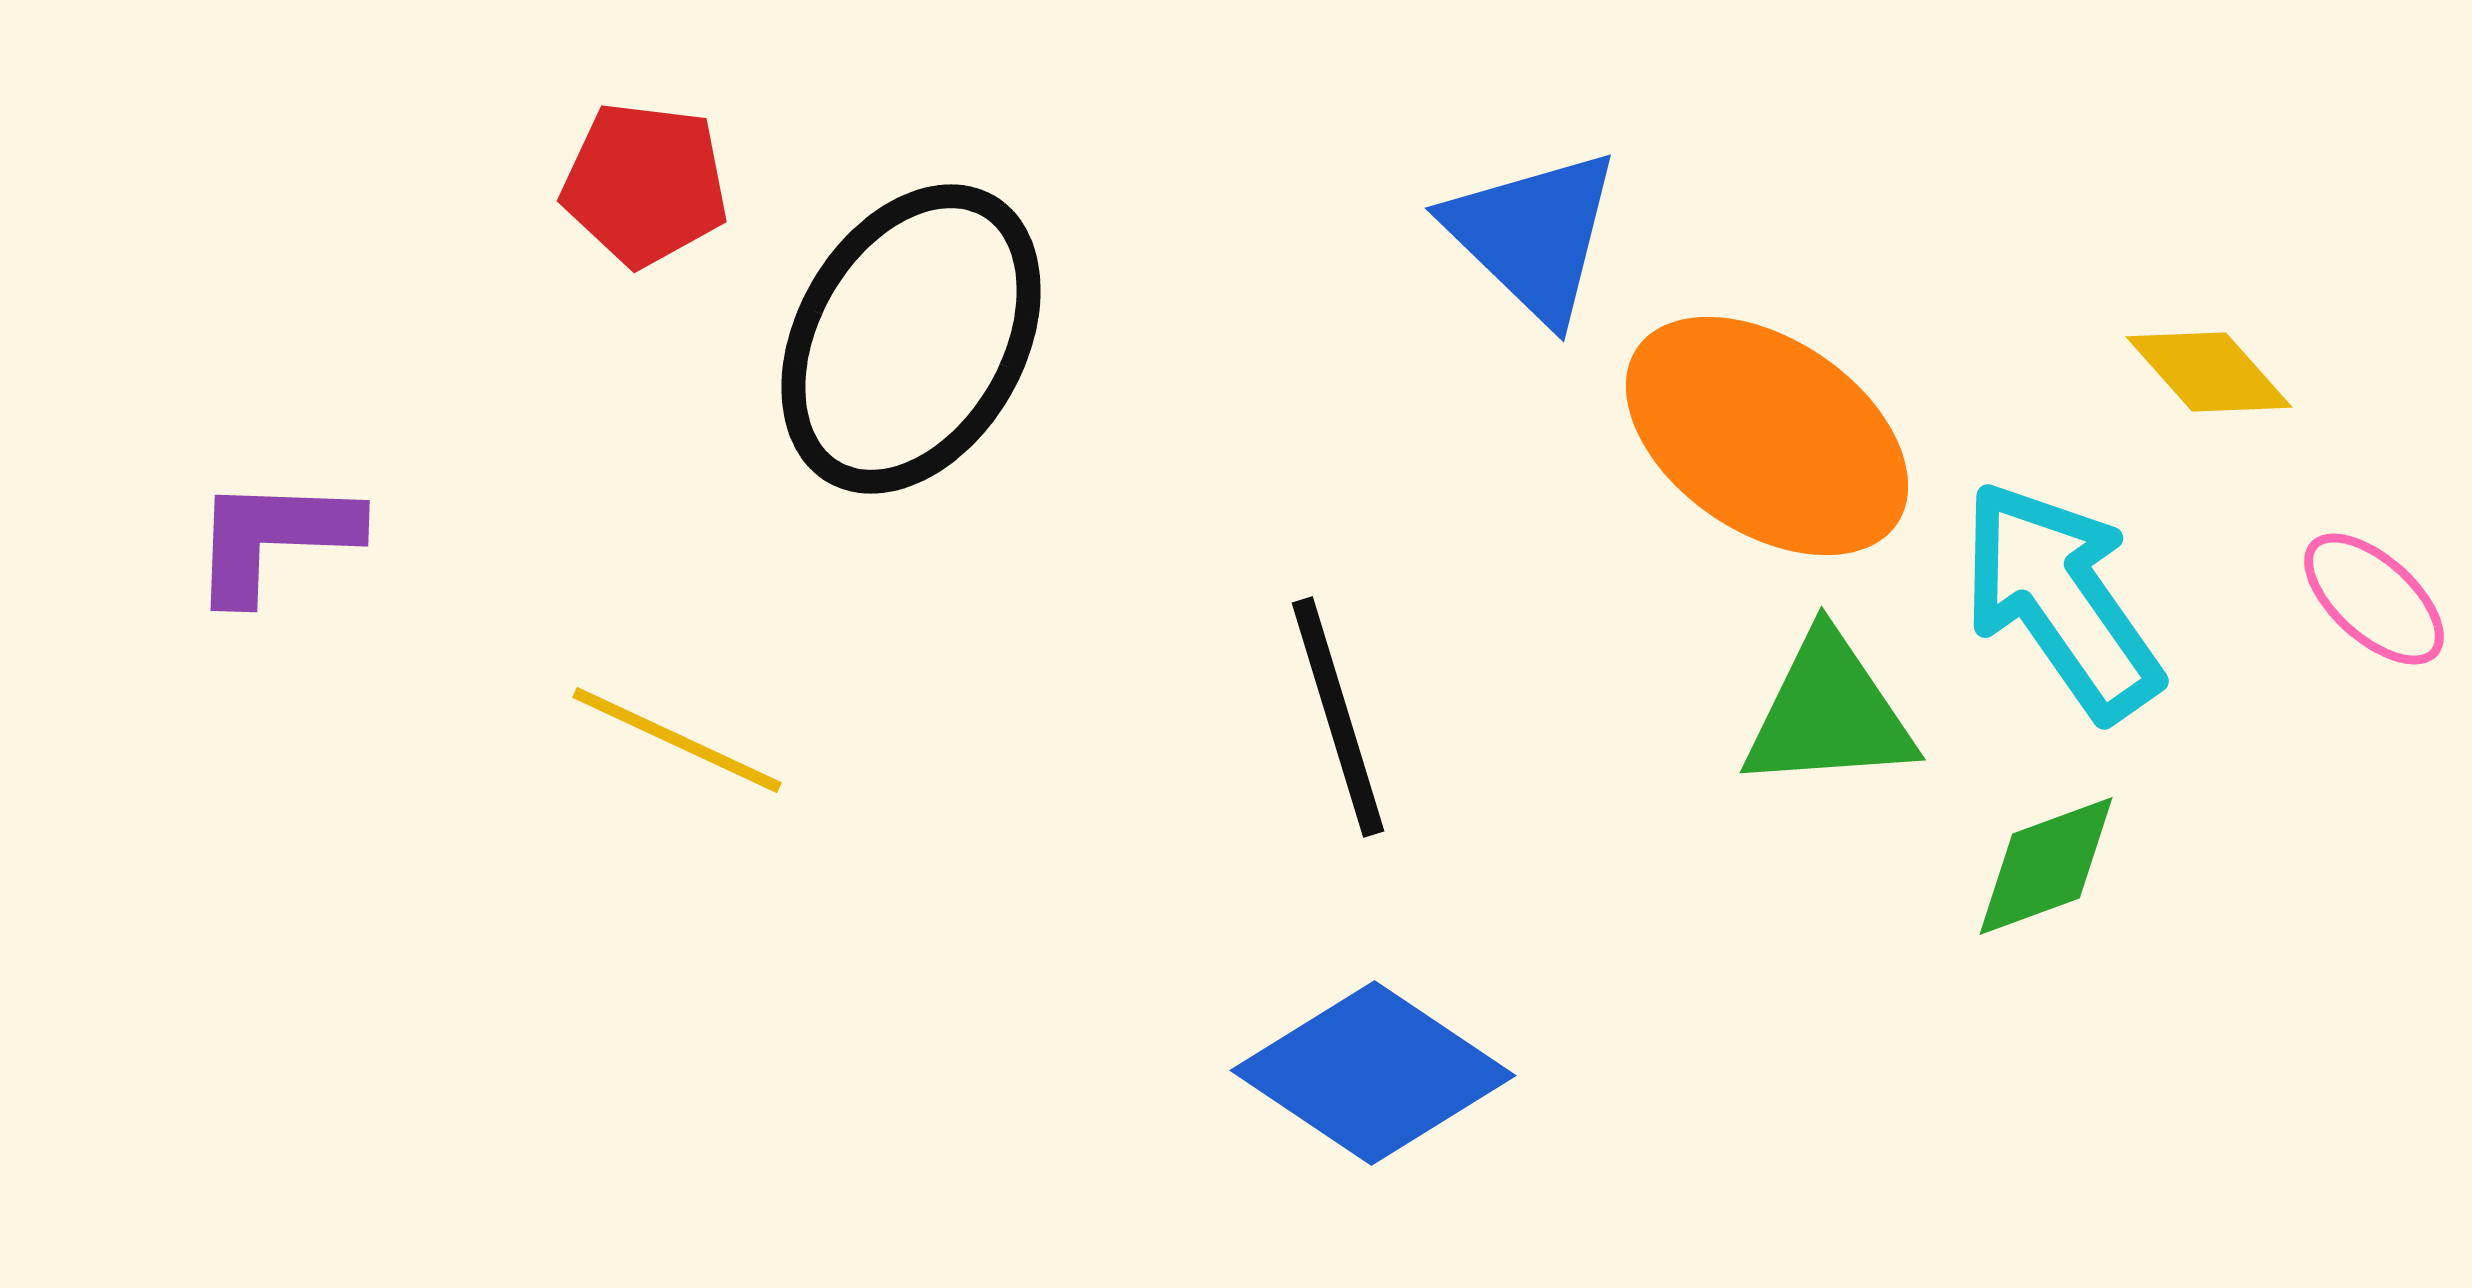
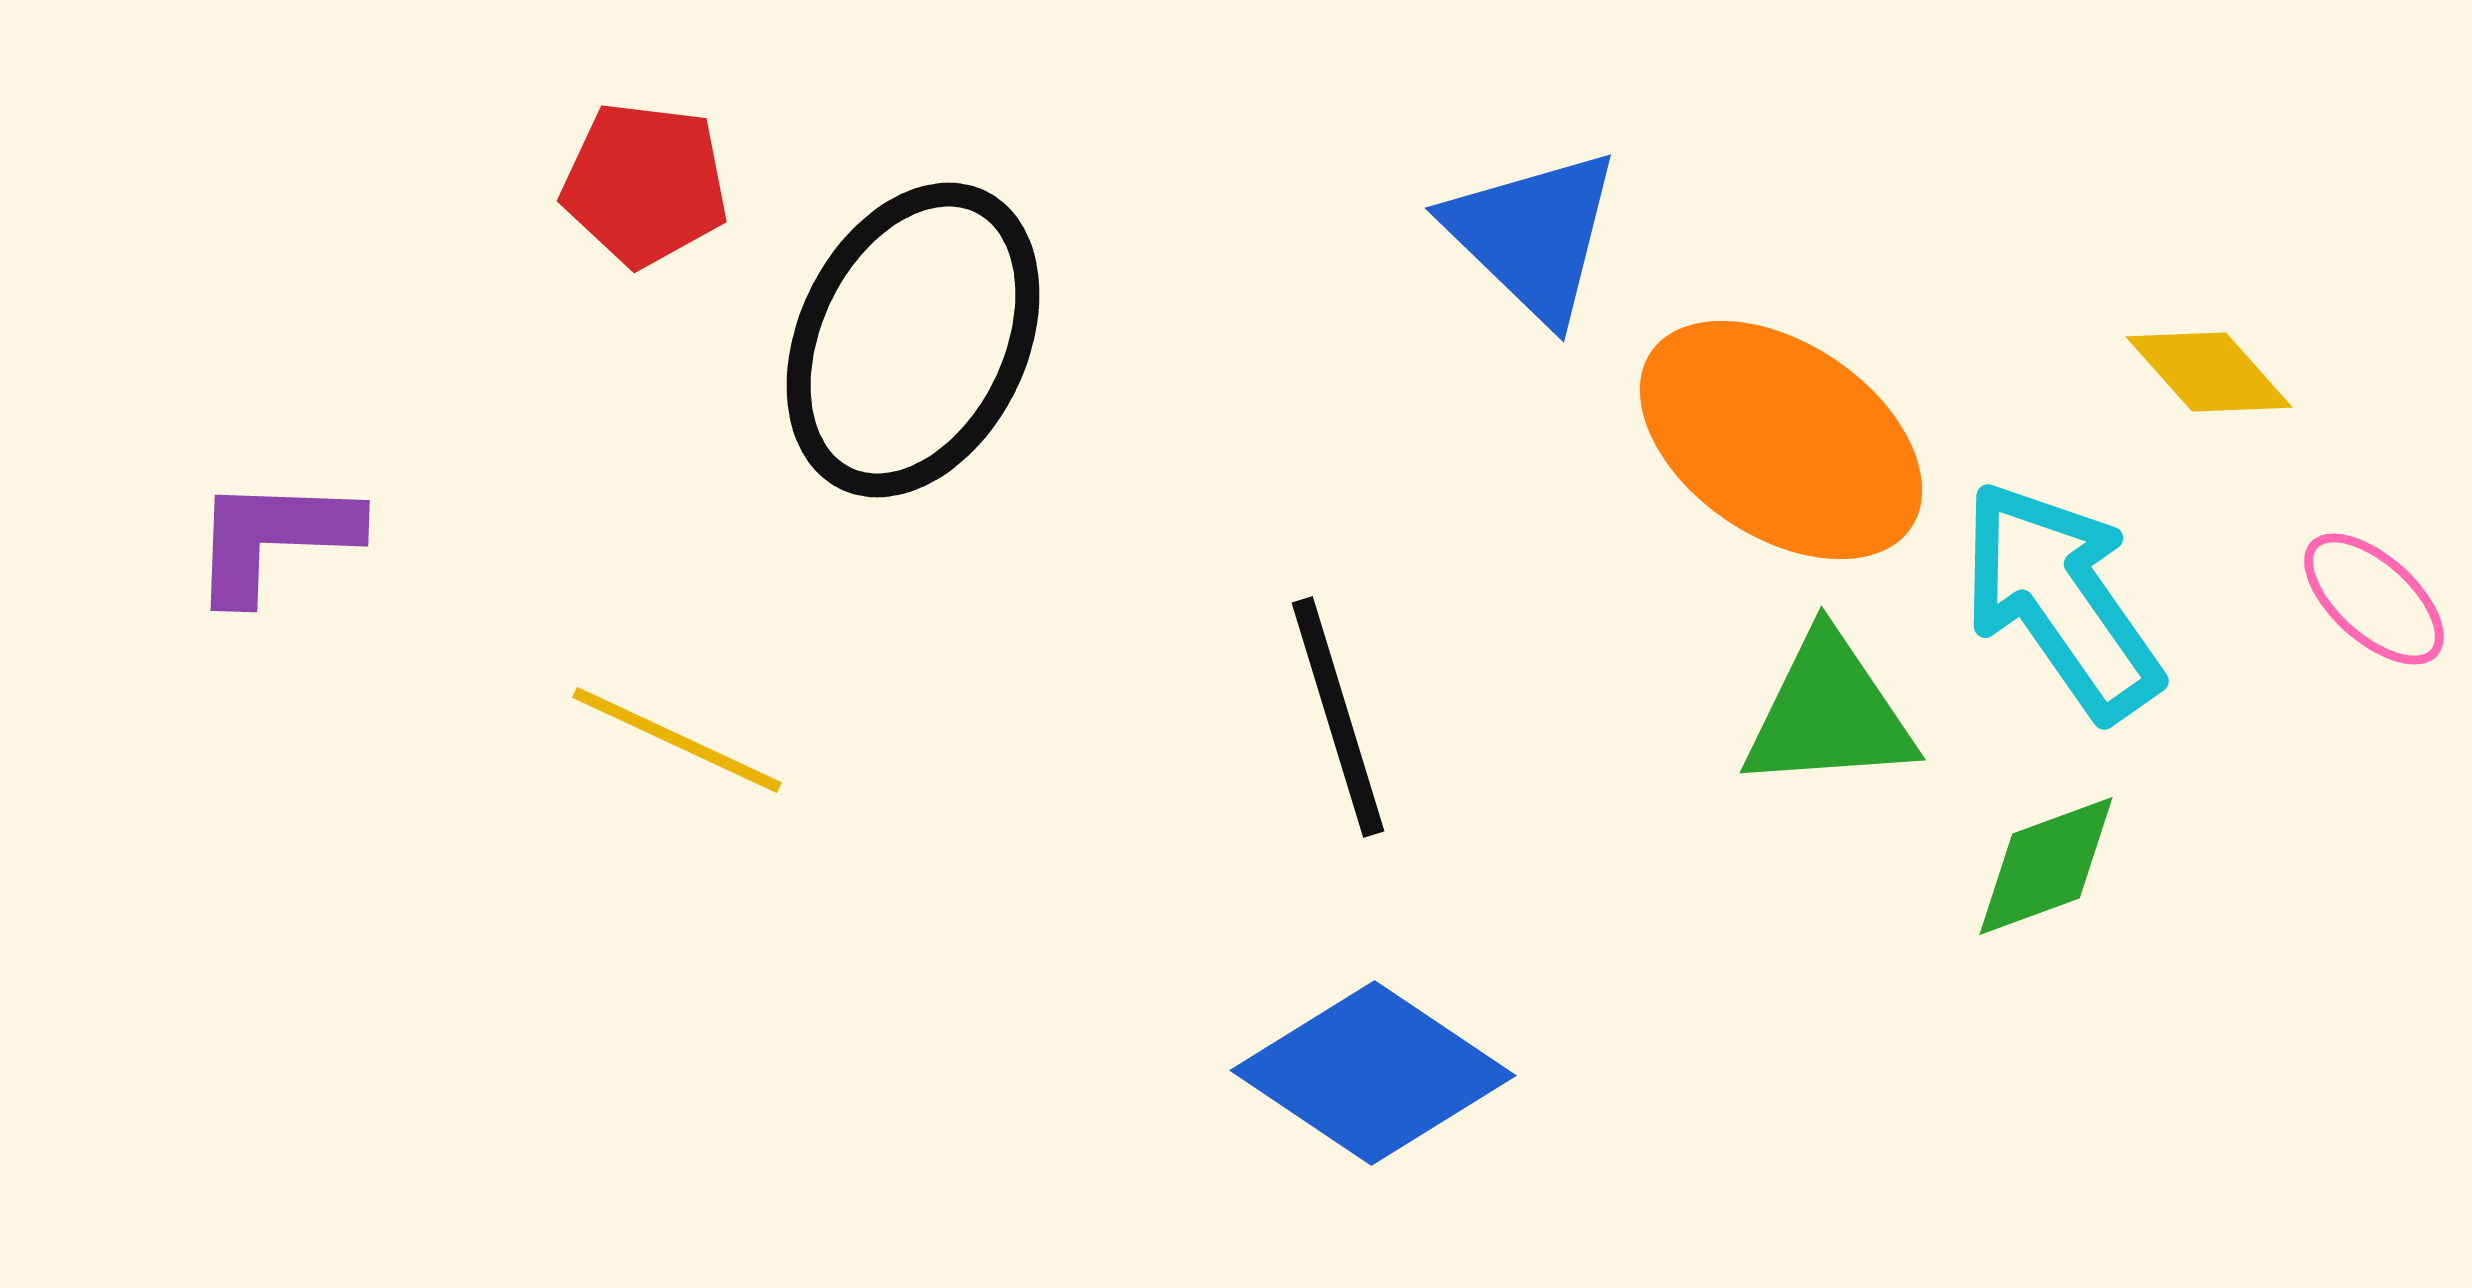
black ellipse: moved 2 px right, 1 px down; rotated 4 degrees counterclockwise
orange ellipse: moved 14 px right, 4 px down
